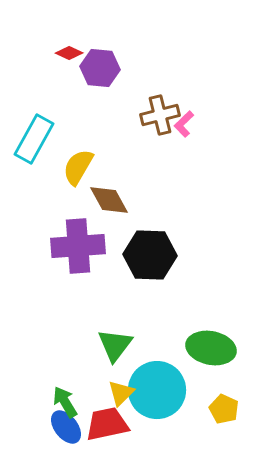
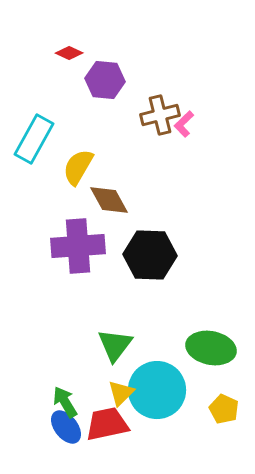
purple hexagon: moved 5 px right, 12 px down
